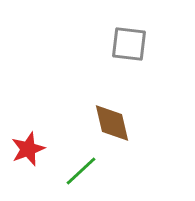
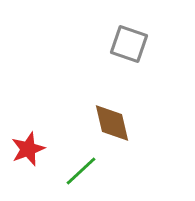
gray square: rotated 12 degrees clockwise
